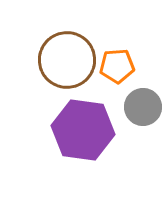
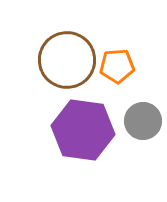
gray circle: moved 14 px down
